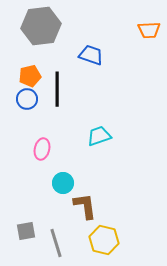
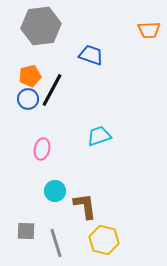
black line: moved 5 px left, 1 px down; rotated 28 degrees clockwise
blue circle: moved 1 px right
cyan circle: moved 8 px left, 8 px down
gray square: rotated 12 degrees clockwise
